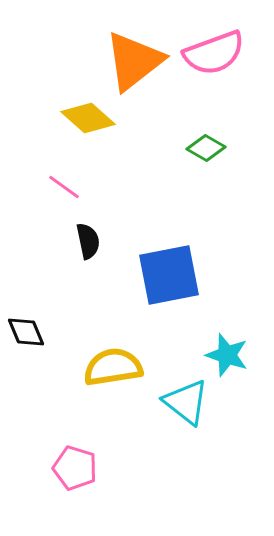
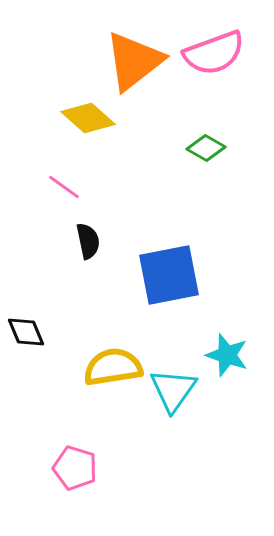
cyan triangle: moved 13 px left, 12 px up; rotated 27 degrees clockwise
